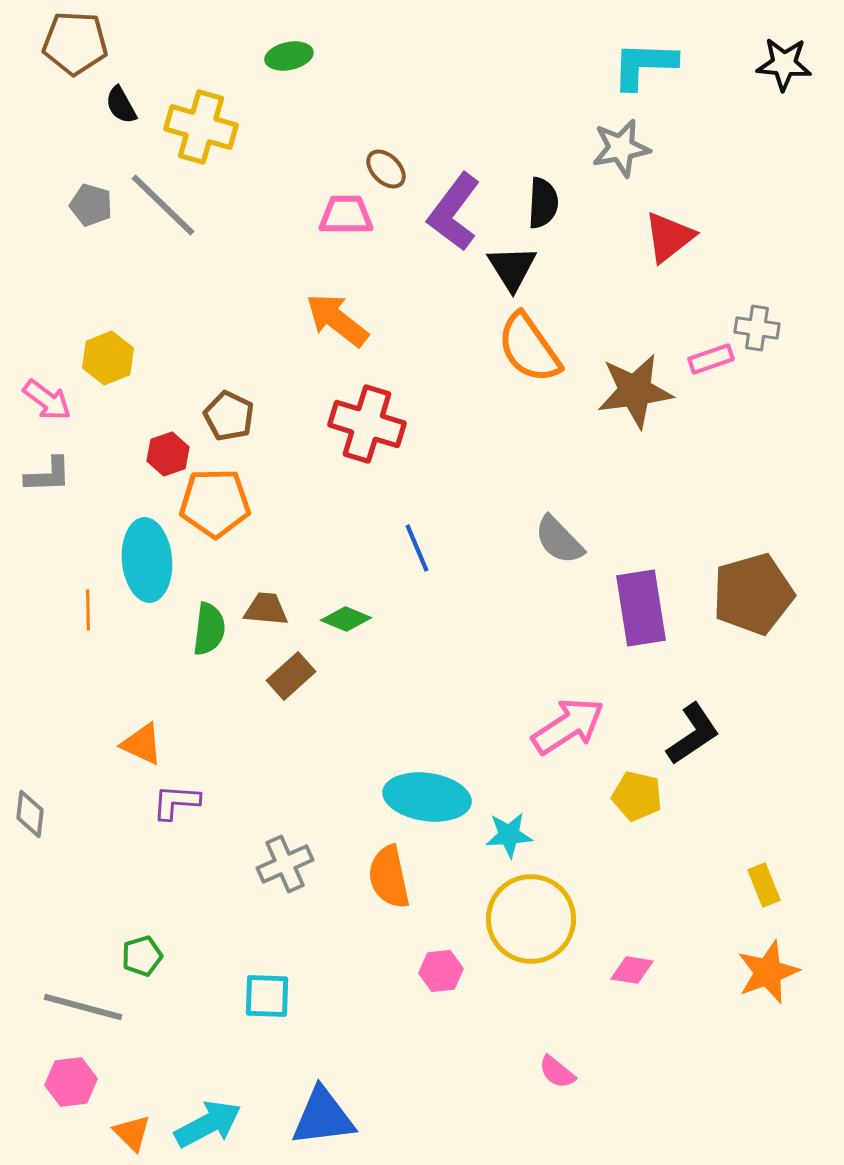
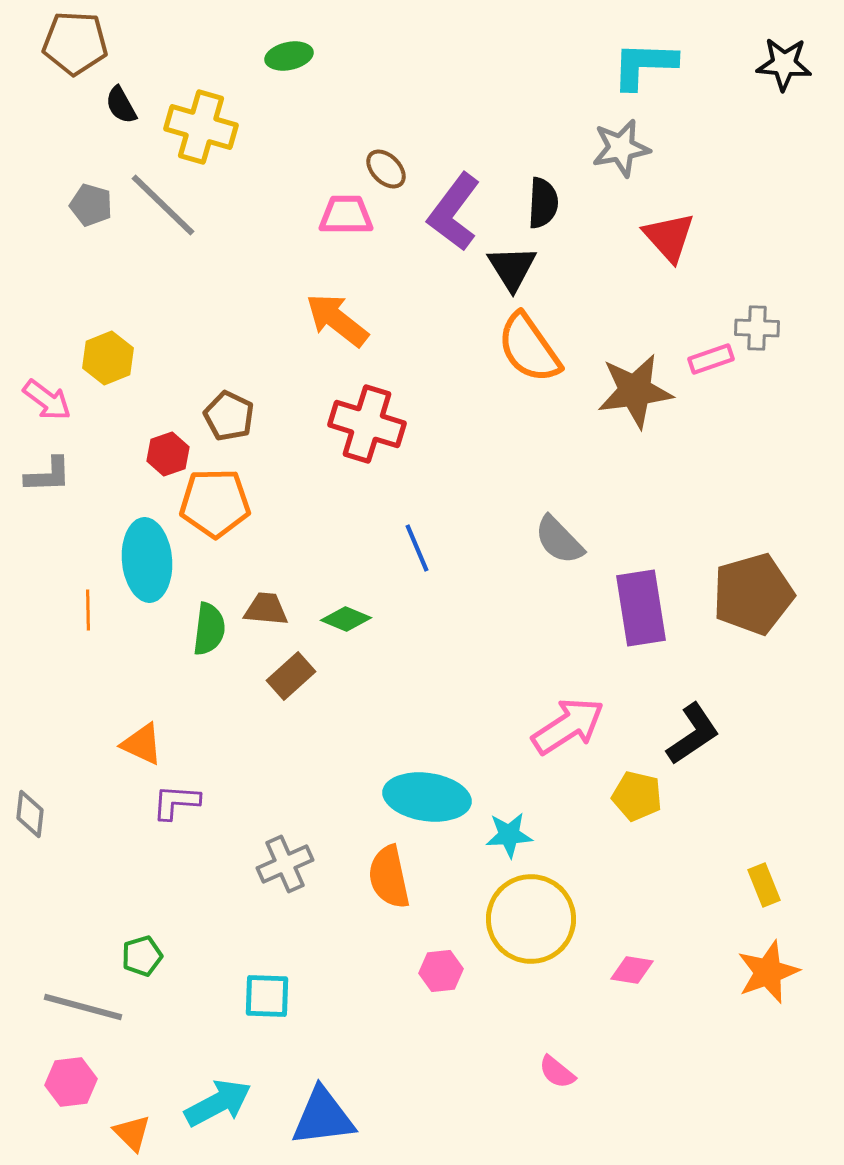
red triangle at (669, 237): rotated 34 degrees counterclockwise
gray cross at (757, 328): rotated 6 degrees counterclockwise
cyan arrow at (208, 1124): moved 10 px right, 21 px up
